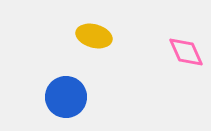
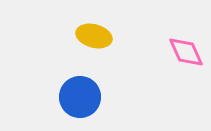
blue circle: moved 14 px right
